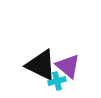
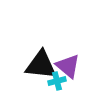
black triangle: rotated 20 degrees counterclockwise
